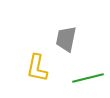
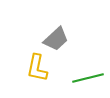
gray trapezoid: moved 10 px left; rotated 144 degrees counterclockwise
